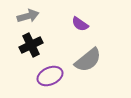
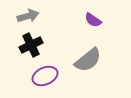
purple semicircle: moved 13 px right, 4 px up
purple ellipse: moved 5 px left
